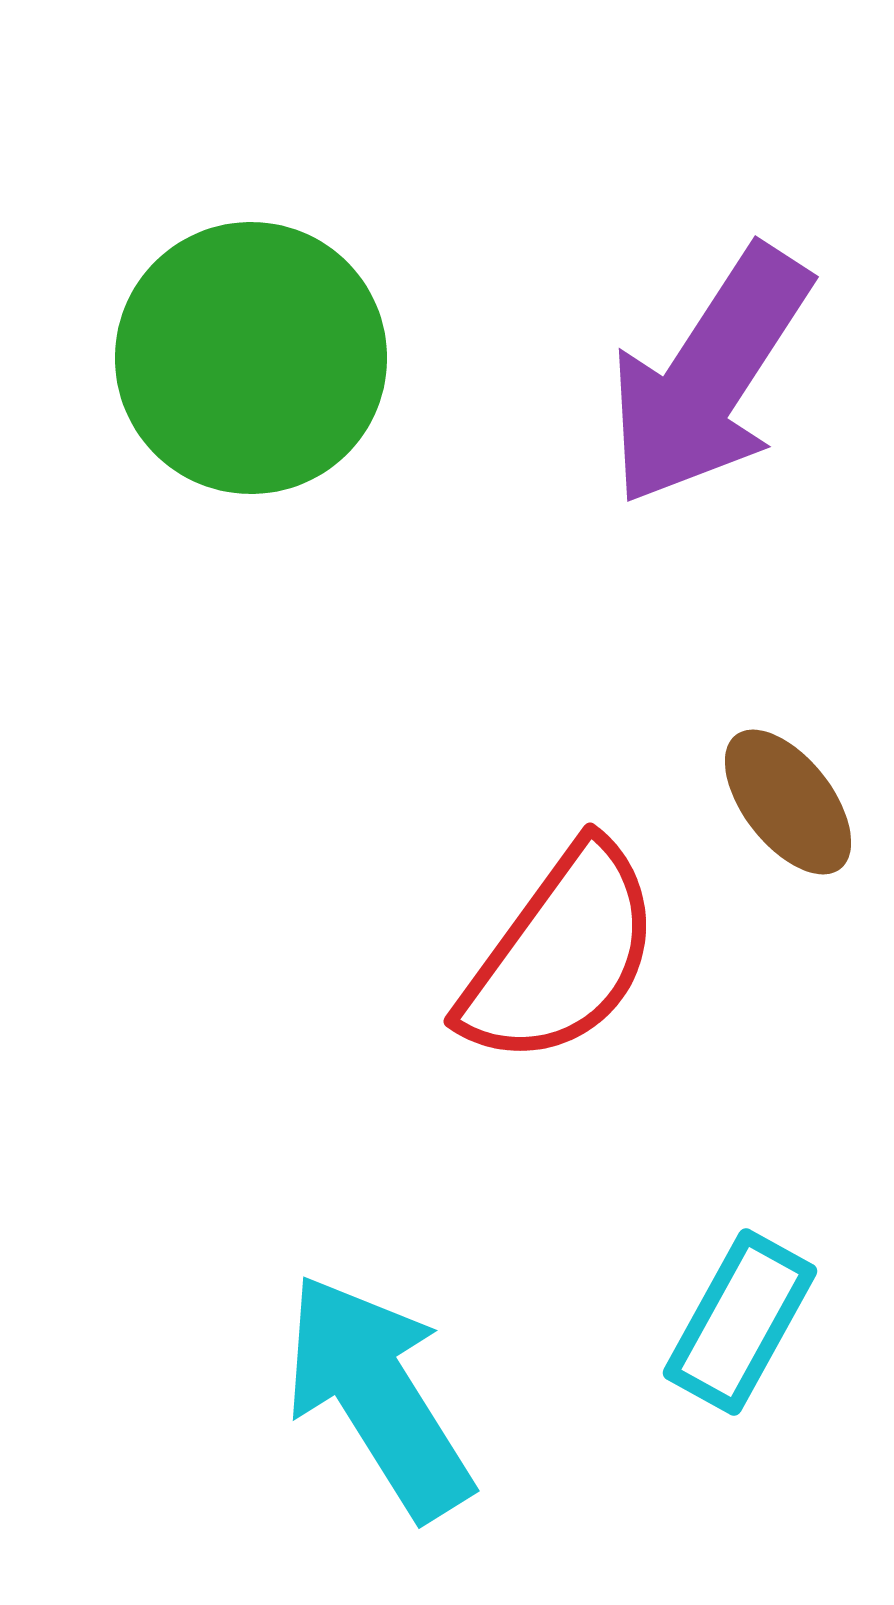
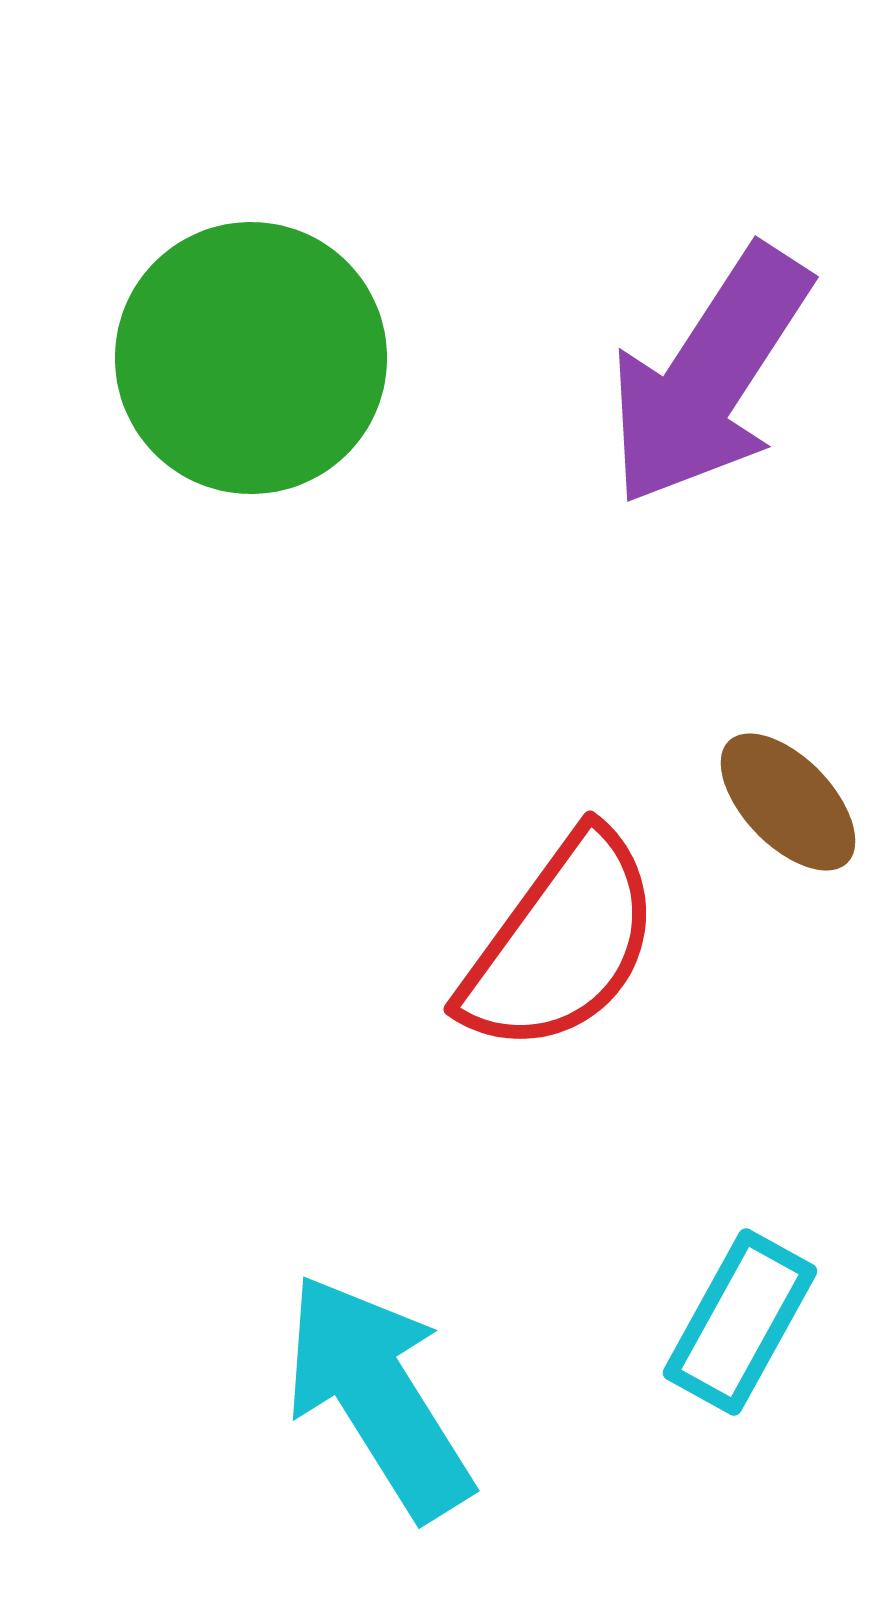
brown ellipse: rotated 6 degrees counterclockwise
red semicircle: moved 12 px up
